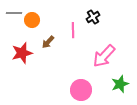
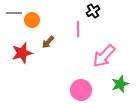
black cross: moved 6 px up
pink line: moved 5 px right, 1 px up
